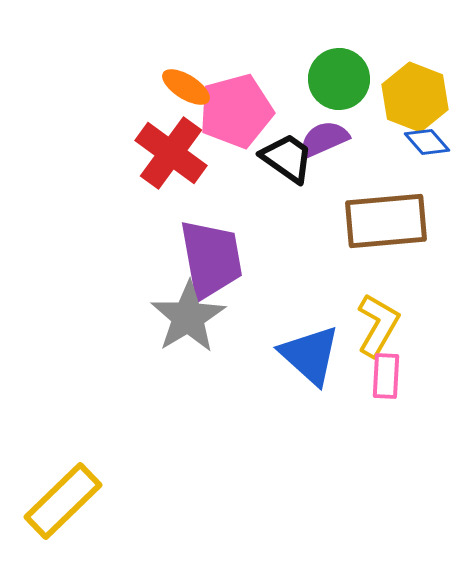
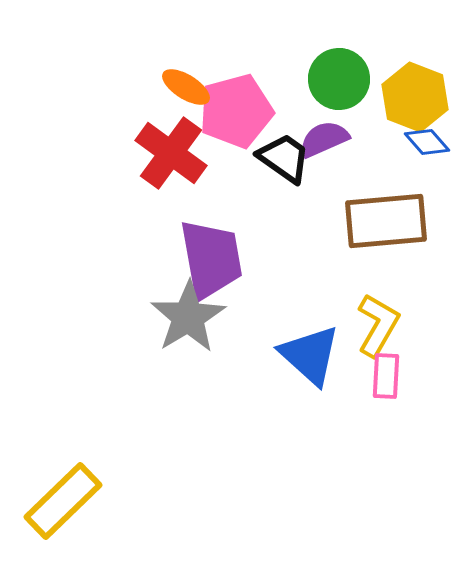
black trapezoid: moved 3 px left
